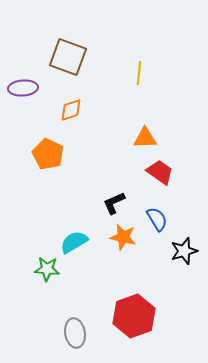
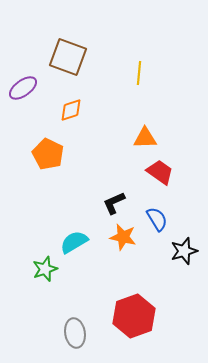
purple ellipse: rotated 32 degrees counterclockwise
green star: moved 2 px left; rotated 25 degrees counterclockwise
